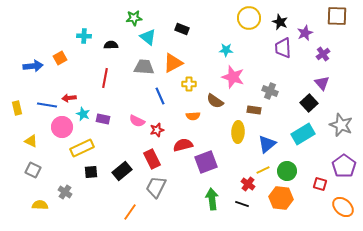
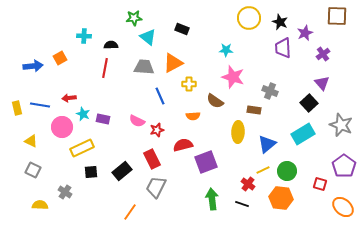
red line at (105, 78): moved 10 px up
blue line at (47, 105): moved 7 px left
